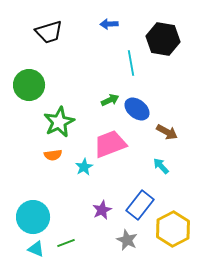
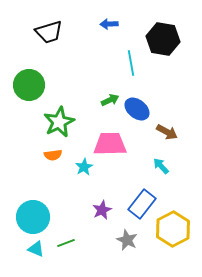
pink trapezoid: rotated 20 degrees clockwise
blue rectangle: moved 2 px right, 1 px up
